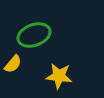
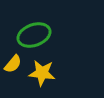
yellow star: moved 17 px left, 3 px up
